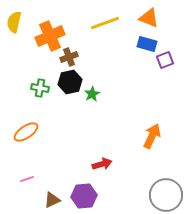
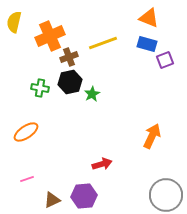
yellow line: moved 2 px left, 20 px down
